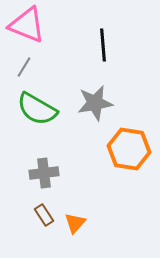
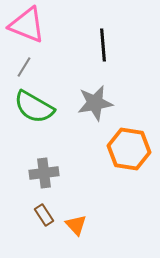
green semicircle: moved 3 px left, 2 px up
orange triangle: moved 1 px right, 2 px down; rotated 25 degrees counterclockwise
